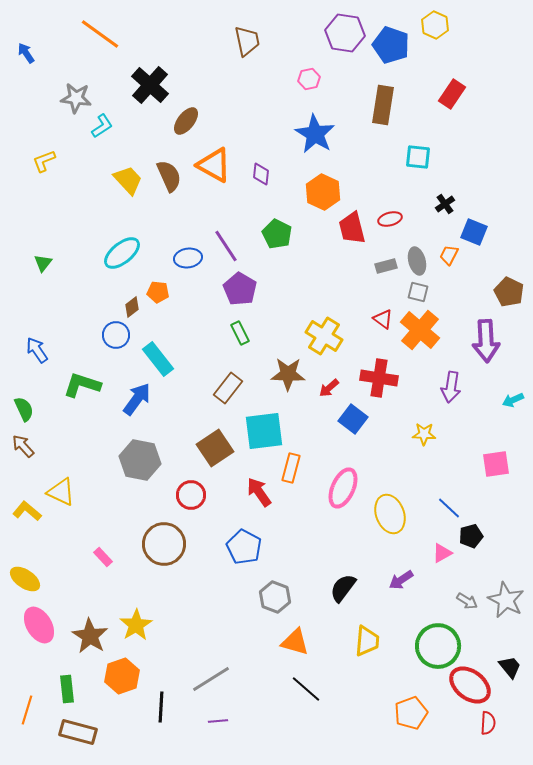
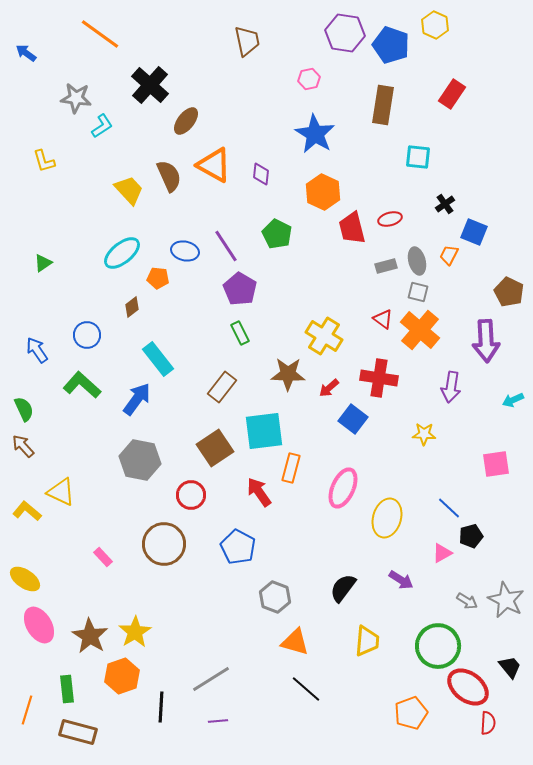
blue arrow at (26, 53): rotated 20 degrees counterclockwise
yellow L-shape at (44, 161): rotated 85 degrees counterclockwise
yellow trapezoid at (128, 180): moved 1 px right, 10 px down
blue ellipse at (188, 258): moved 3 px left, 7 px up; rotated 20 degrees clockwise
green triangle at (43, 263): rotated 18 degrees clockwise
orange pentagon at (158, 292): moved 14 px up
blue circle at (116, 335): moved 29 px left
green L-shape at (82, 385): rotated 24 degrees clockwise
brown rectangle at (228, 388): moved 6 px left, 1 px up
yellow ellipse at (390, 514): moved 3 px left, 4 px down; rotated 36 degrees clockwise
blue pentagon at (244, 547): moved 6 px left
purple arrow at (401, 580): rotated 115 degrees counterclockwise
yellow star at (136, 625): moved 1 px left, 7 px down
red ellipse at (470, 685): moved 2 px left, 2 px down
